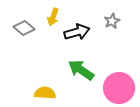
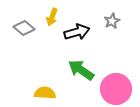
yellow arrow: moved 1 px left
pink circle: moved 3 px left, 1 px down
